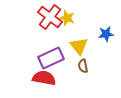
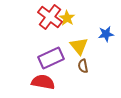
yellow star: rotated 14 degrees clockwise
red semicircle: moved 1 px left, 4 px down
